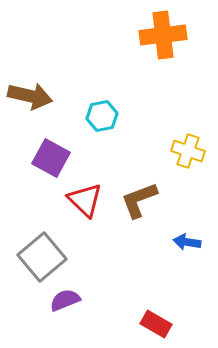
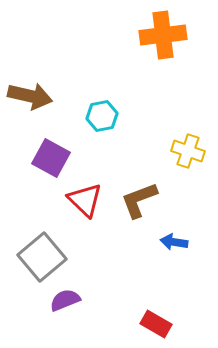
blue arrow: moved 13 px left
